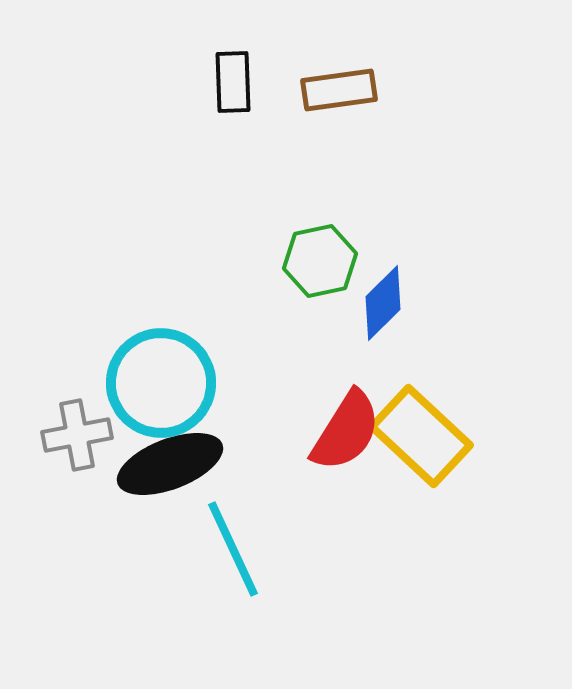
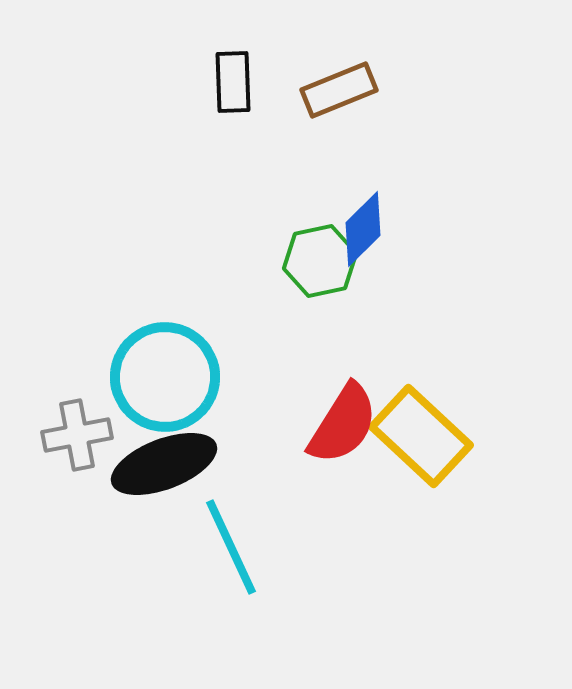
brown rectangle: rotated 14 degrees counterclockwise
blue diamond: moved 20 px left, 74 px up
cyan circle: moved 4 px right, 6 px up
red semicircle: moved 3 px left, 7 px up
black ellipse: moved 6 px left
cyan line: moved 2 px left, 2 px up
